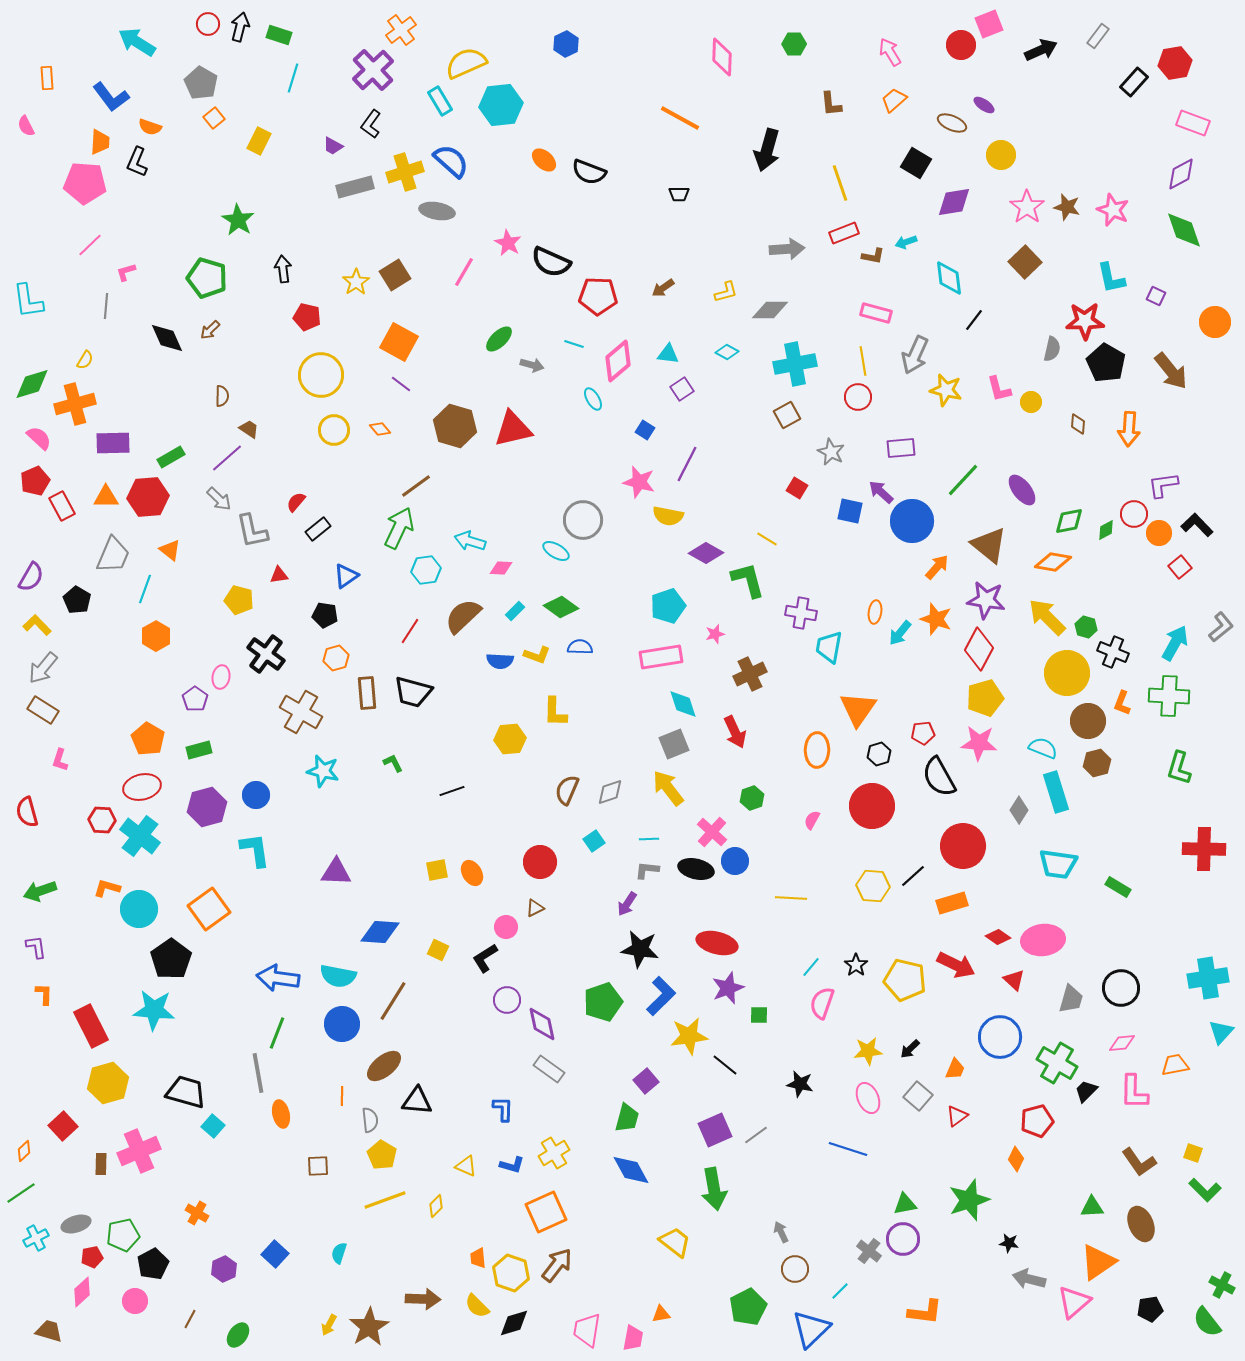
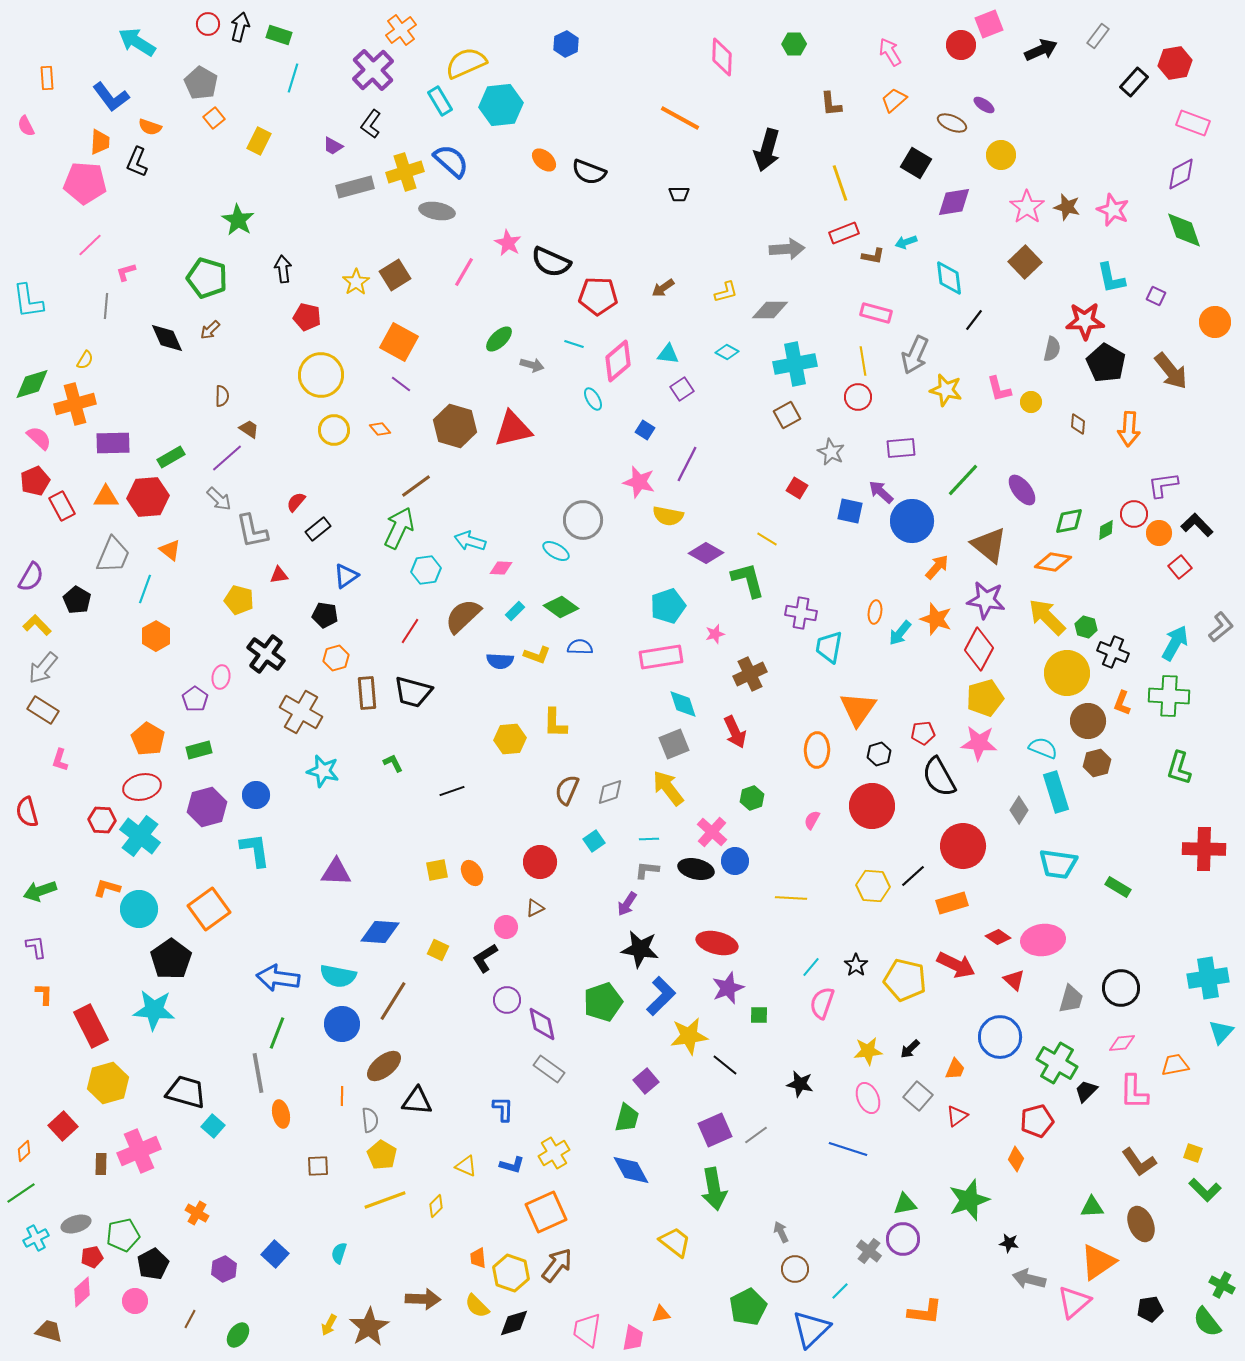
yellow L-shape at (555, 712): moved 11 px down
